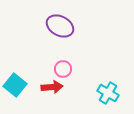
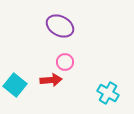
pink circle: moved 2 px right, 7 px up
red arrow: moved 1 px left, 7 px up
